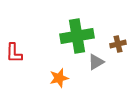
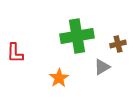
red L-shape: moved 1 px right
gray triangle: moved 6 px right, 5 px down
orange star: rotated 18 degrees counterclockwise
